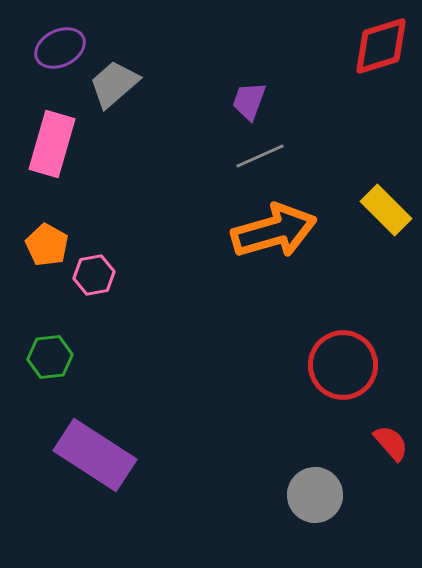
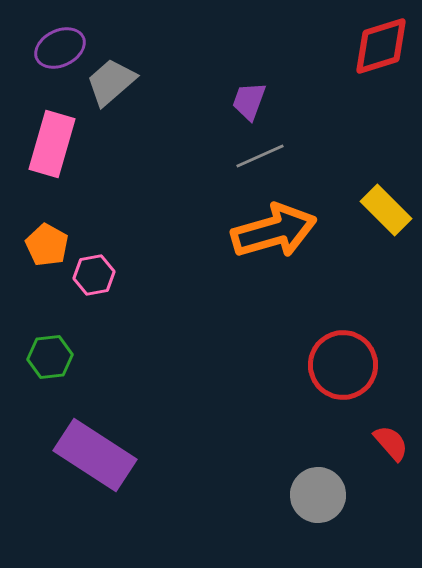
gray trapezoid: moved 3 px left, 2 px up
gray circle: moved 3 px right
